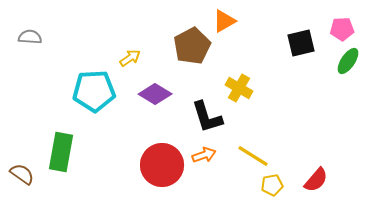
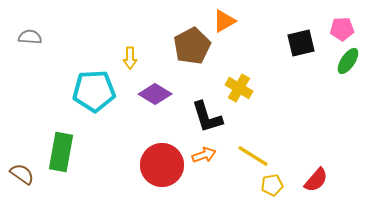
yellow arrow: rotated 125 degrees clockwise
